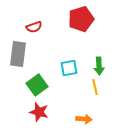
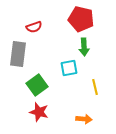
red pentagon: rotated 30 degrees clockwise
green arrow: moved 15 px left, 19 px up
